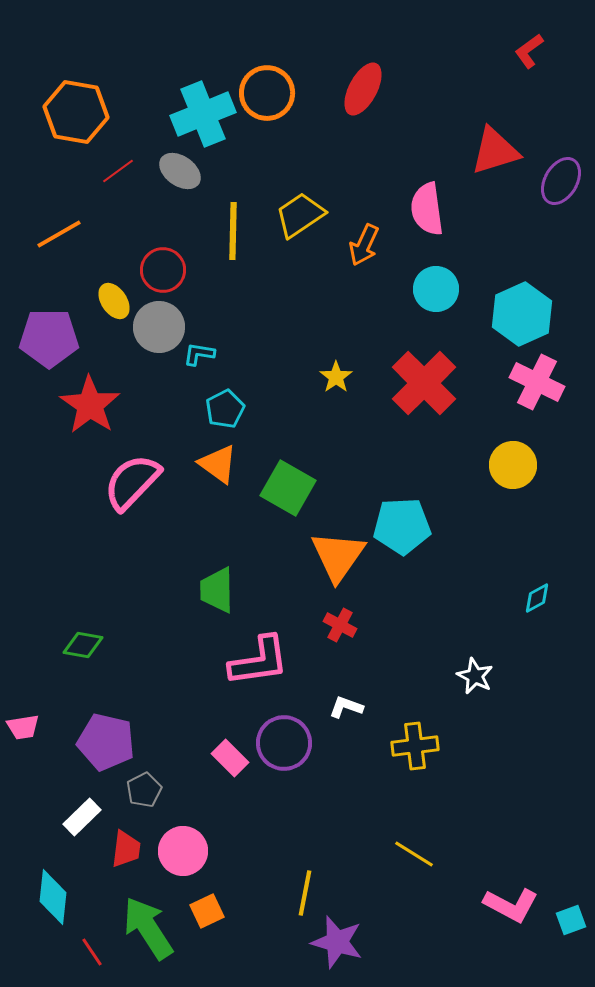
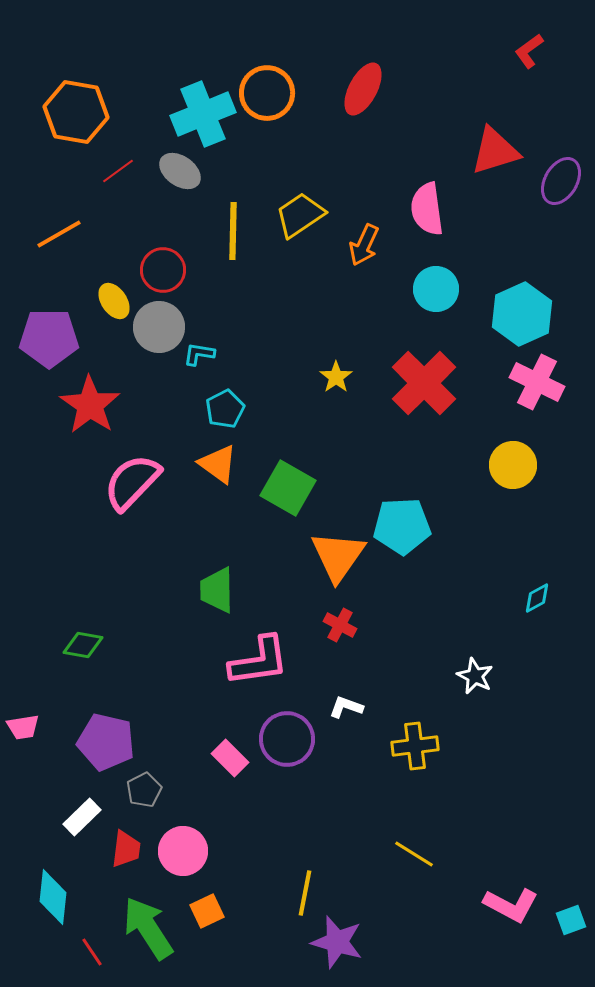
purple circle at (284, 743): moved 3 px right, 4 px up
